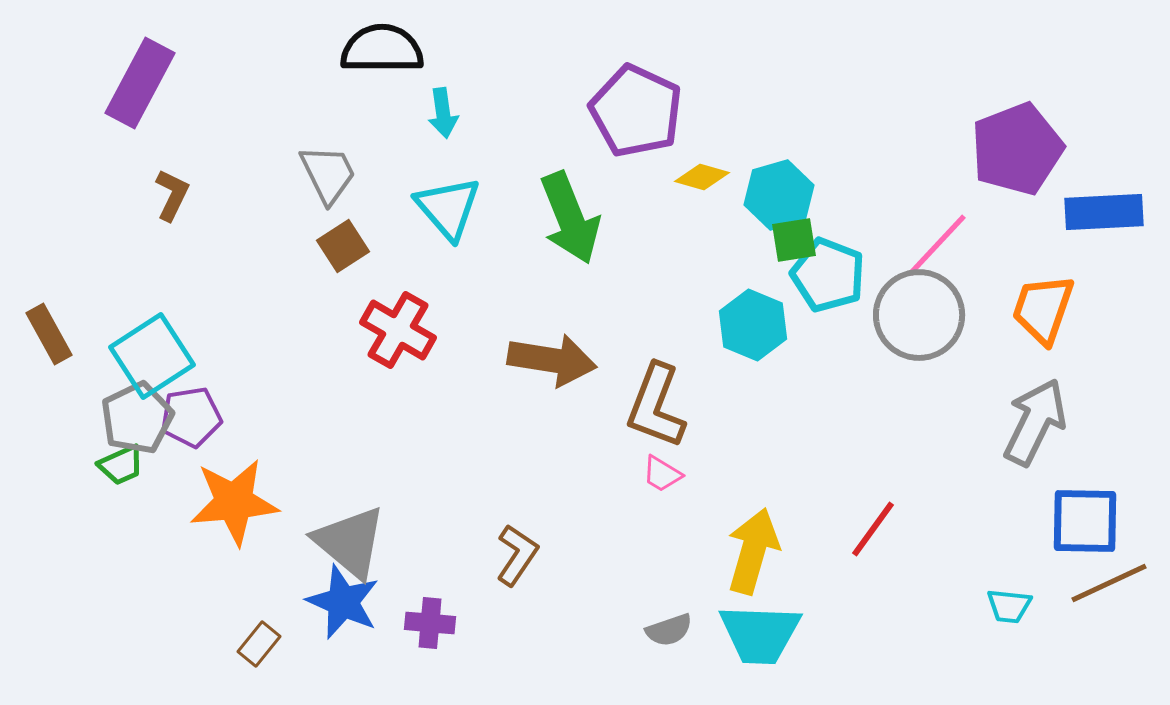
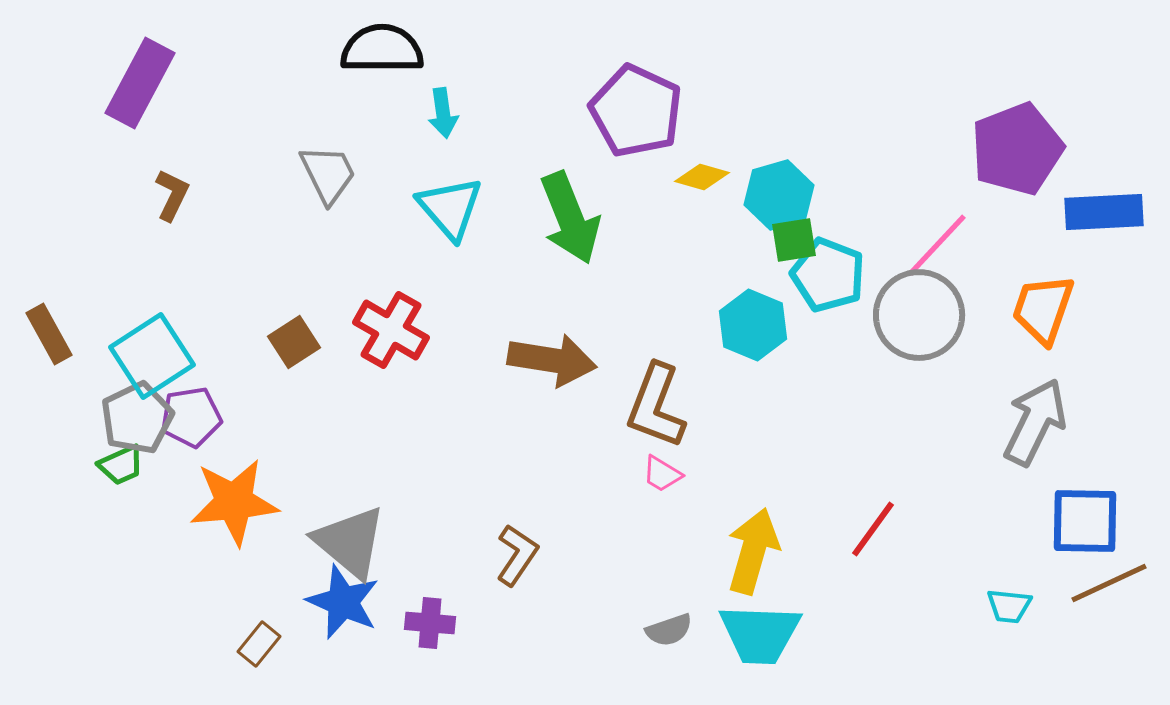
cyan triangle at (448, 208): moved 2 px right
brown square at (343, 246): moved 49 px left, 96 px down
red cross at (398, 330): moved 7 px left
